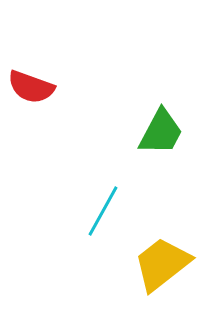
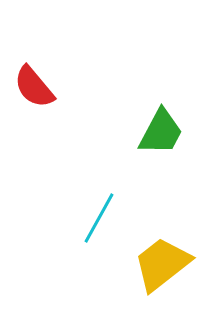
red semicircle: moved 3 px right; rotated 30 degrees clockwise
cyan line: moved 4 px left, 7 px down
